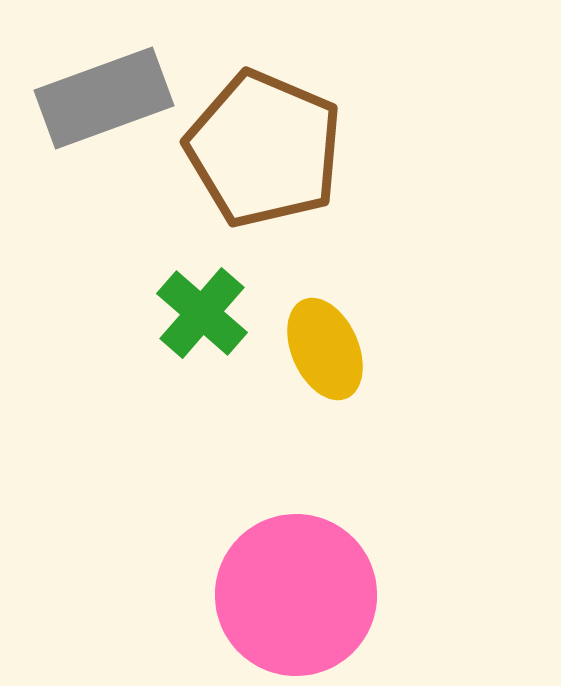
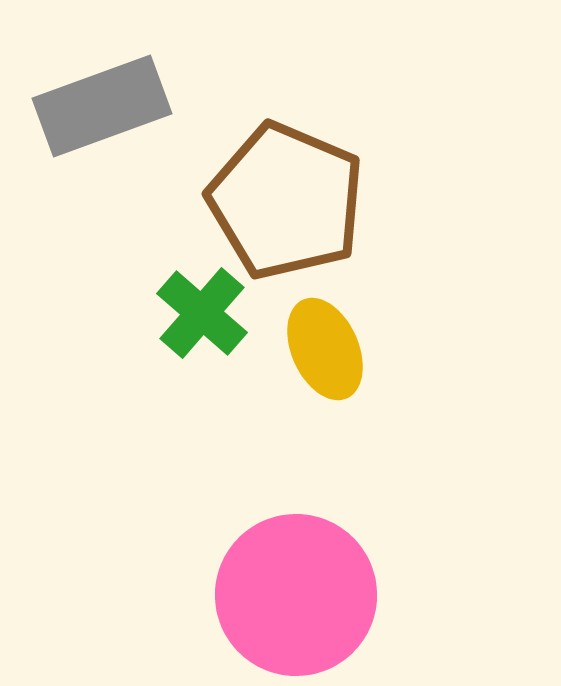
gray rectangle: moved 2 px left, 8 px down
brown pentagon: moved 22 px right, 52 px down
